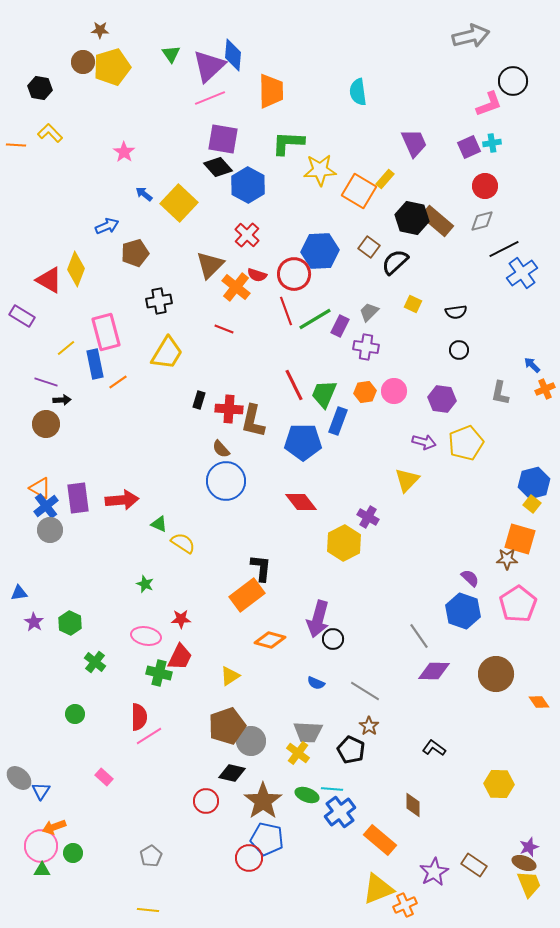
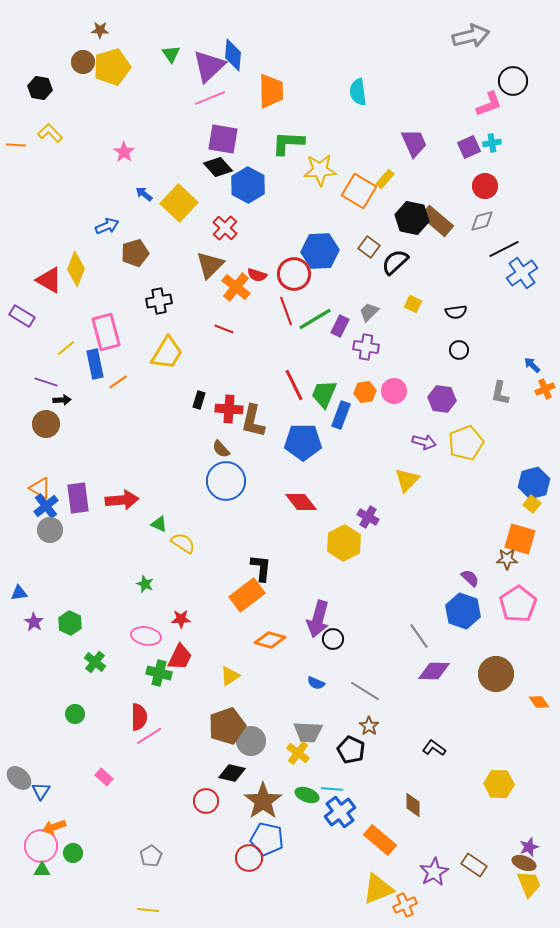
red cross at (247, 235): moved 22 px left, 7 px up
blue rectangle at (338, 421): moved 3 px right, 6 px up
